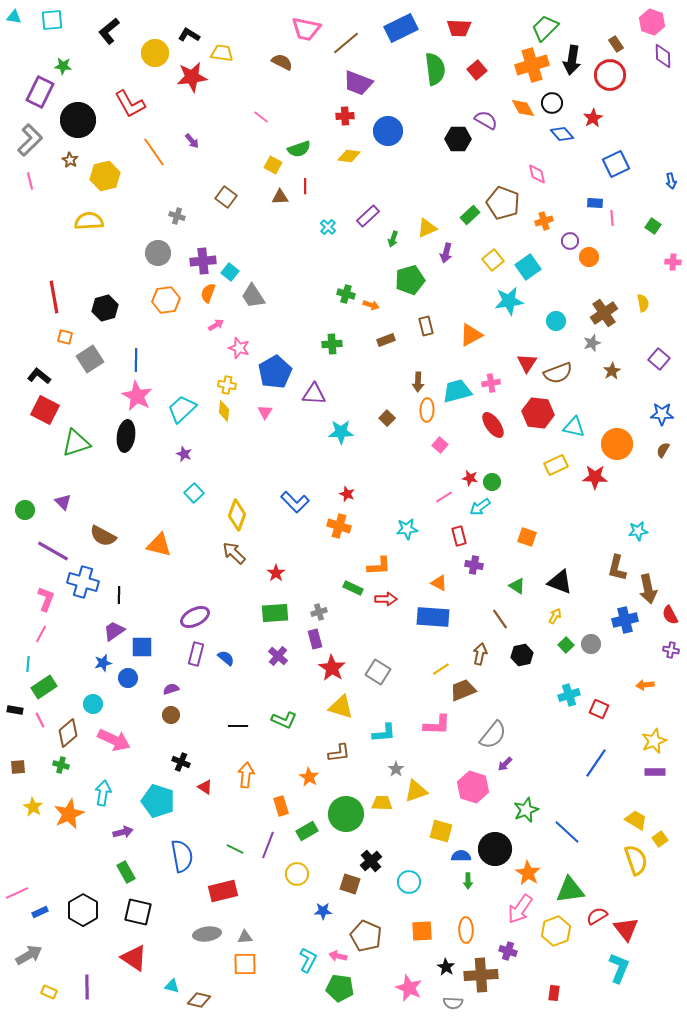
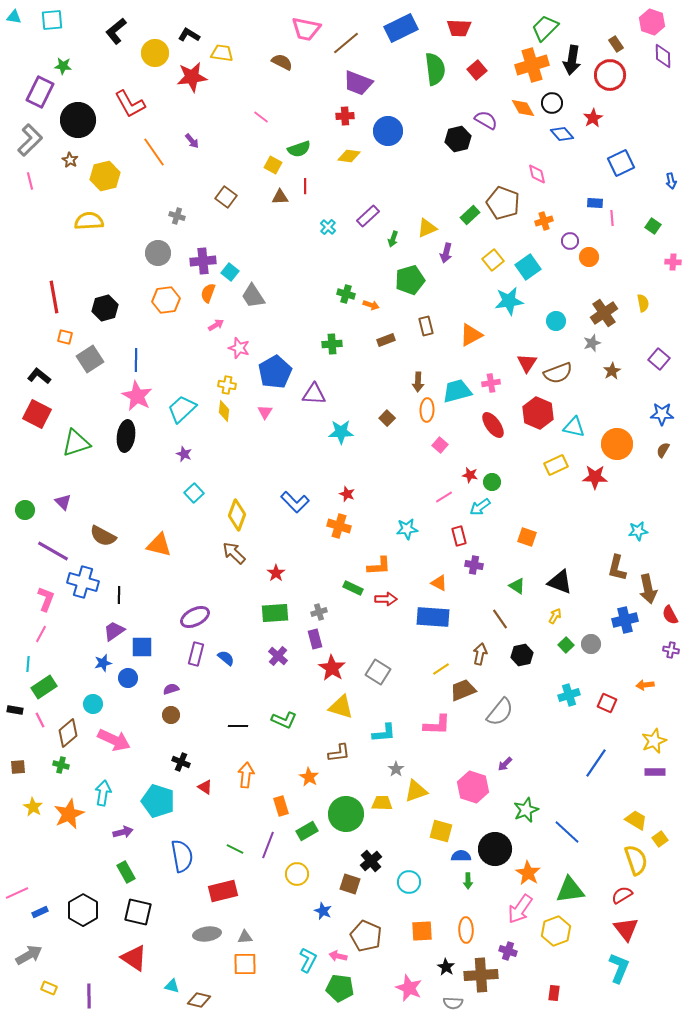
black L-shape at (109, 31): moved 7 px right
black hexagon at (458, 139): rotated 15 degrees counterclockwise
blue square at (616, 164): moved 5 px right, 1 px up
red square at (45, 410): moved 8 px left, 4 px down
red hexagon at (538, 413): rotated 16 degrees clockwise
red star at (470, 478): moved 3 px up
red square at (599, 709): moved 8 px right, 6 px up
gray semicircle at (493, 735): moved 7 px right, 23 px up
blue star at (323, 911): rotated 24 degrees clockwise
red semicircle at (597, 916): moved 25 px right, 21 px up
purple line at (87, 987): moved 2 px right, 9 px down
yellow rectangle at (49, 992): moved 4 px up
